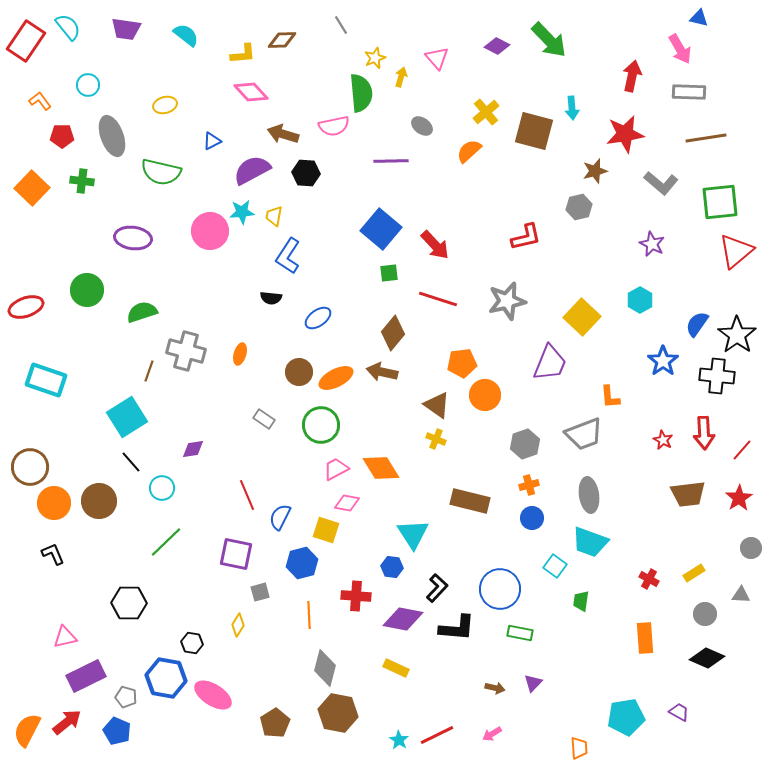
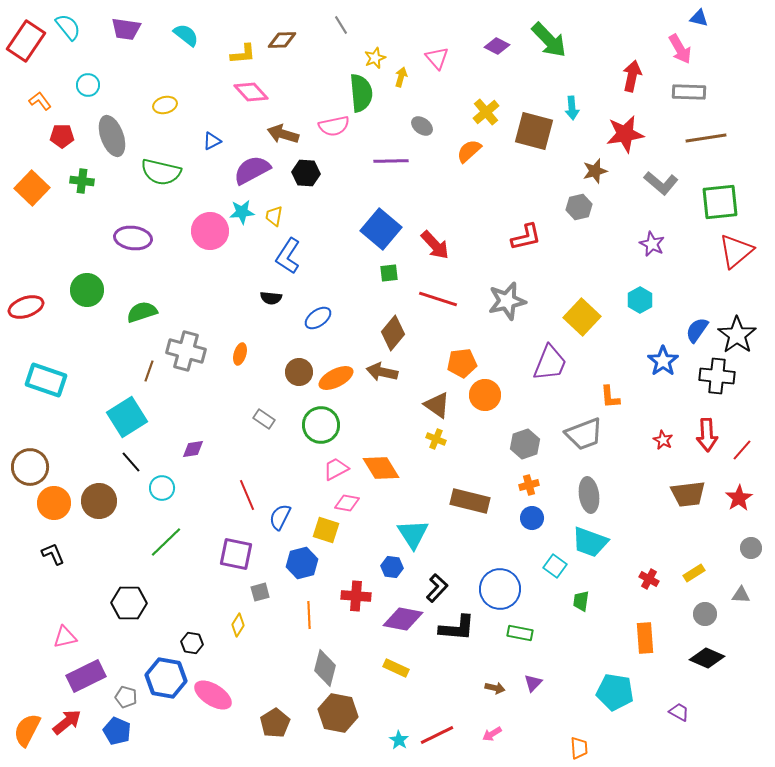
blue semicircle at (697, 324): moved 6 px down
red arrow at (704, 433): moved 3 px right, 2 px down
cyan pentagon at (626, 717): moved 11 px left, 25 px up; rotated 18 degrees clockwise
